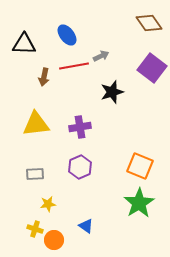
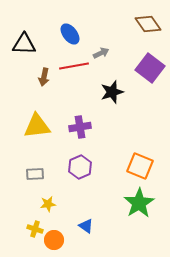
brown diamond: moved 1 px left, 1 px down
blue ellipse: moved 3 px right, 1 px up
gray arrow: moved 3 px up
purple square: moved 2 px left
yellow triangle: moved 1 px right, 2 px down
